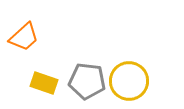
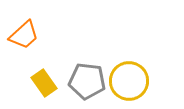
orange trapezoid: moved 2 px up
yellow rectangle: rotated 36 degrees clockwise
